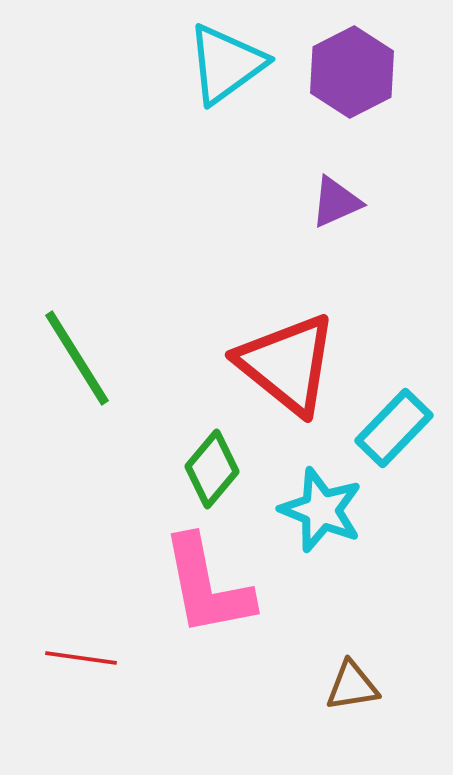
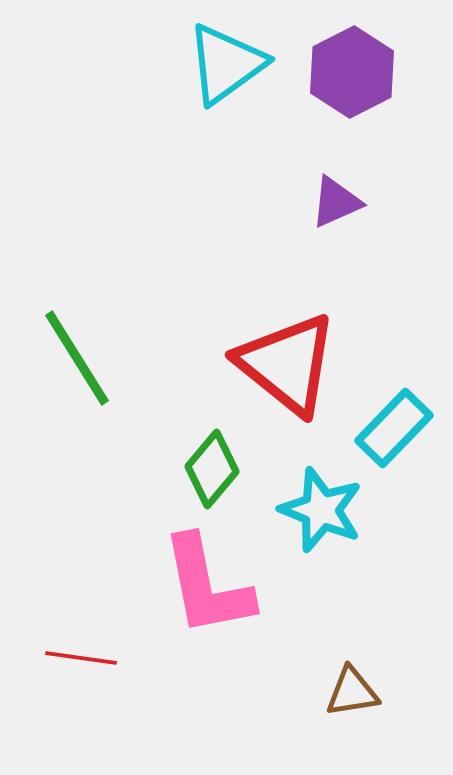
brown triangle: moved 6 px down
